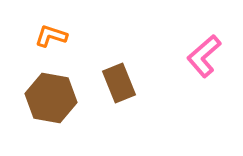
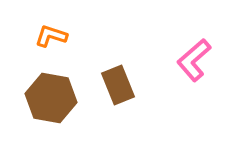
pink L-shape: moved 10 px left, 4 px down
brown rectangle: moved 1 px left, 2 px down
